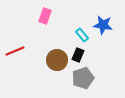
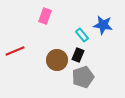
gray pentagon: moved 1 px up
